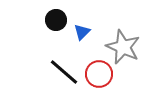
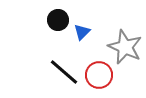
black circle: moved 2 px right
gray star: moved 2 px right
red circle: moved 1 px down
